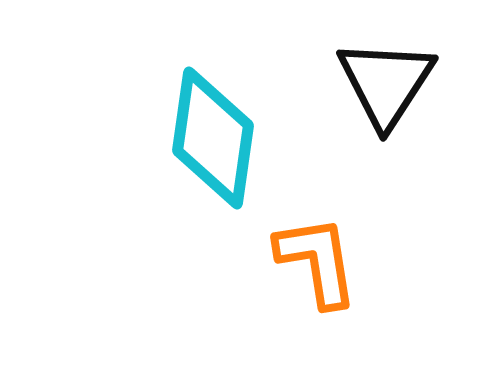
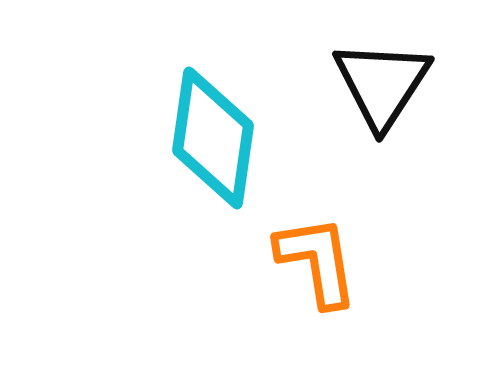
black triangle: moved 4 px left, 1 px down
